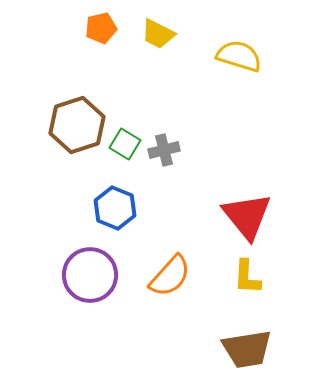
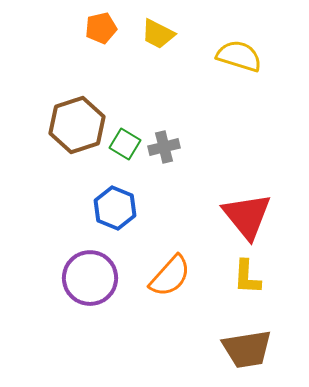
gray cross: moved 3 px up
purple circle: moved 3 px down
